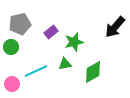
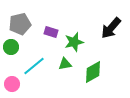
black arrow: moved 4 px left, 1 px down
purple rectangle: rotated 56 degrees clockwise
cyan line: moved 2 px left, 5 px up; rotated 15 degrees counterclockwise
